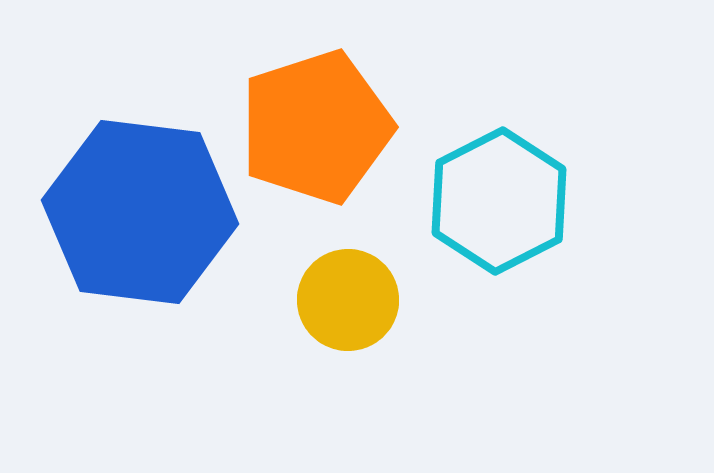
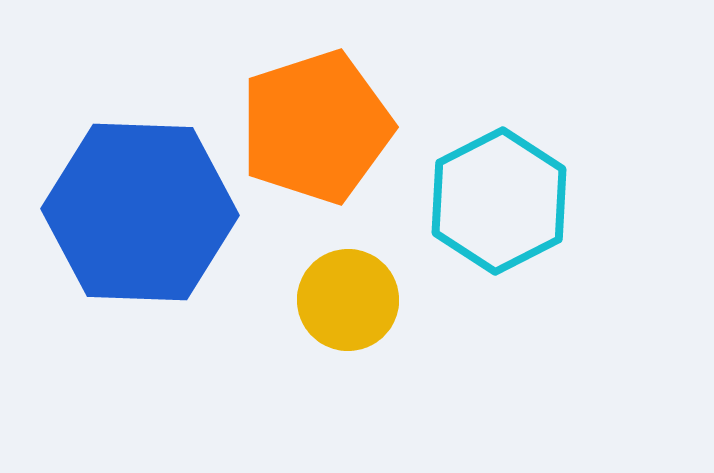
blue hexagon: rotated 5 degrees counterclockwise
